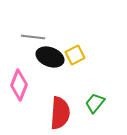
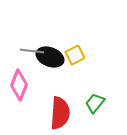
gray line: moved 1 px left, 14 px down
